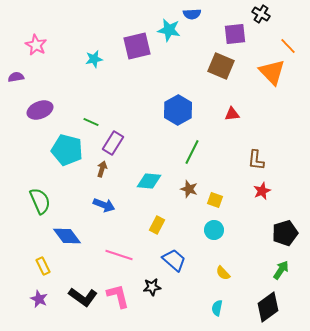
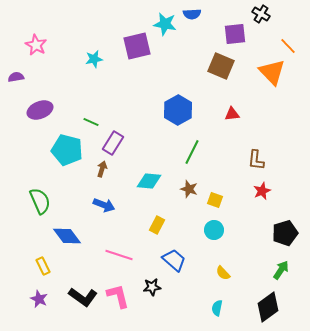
cyan star at (169, 30): moved 4 px left, 6 px up
